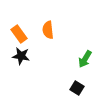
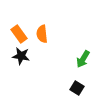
orange semicircle: moved 6 px left, 4 px down
green arrow: moved 2 px left
